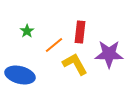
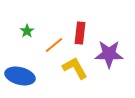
red rectangle: moved 1 px down
yellow L-shape: moved 4 px down
blue ellipse: moved 1 px down
